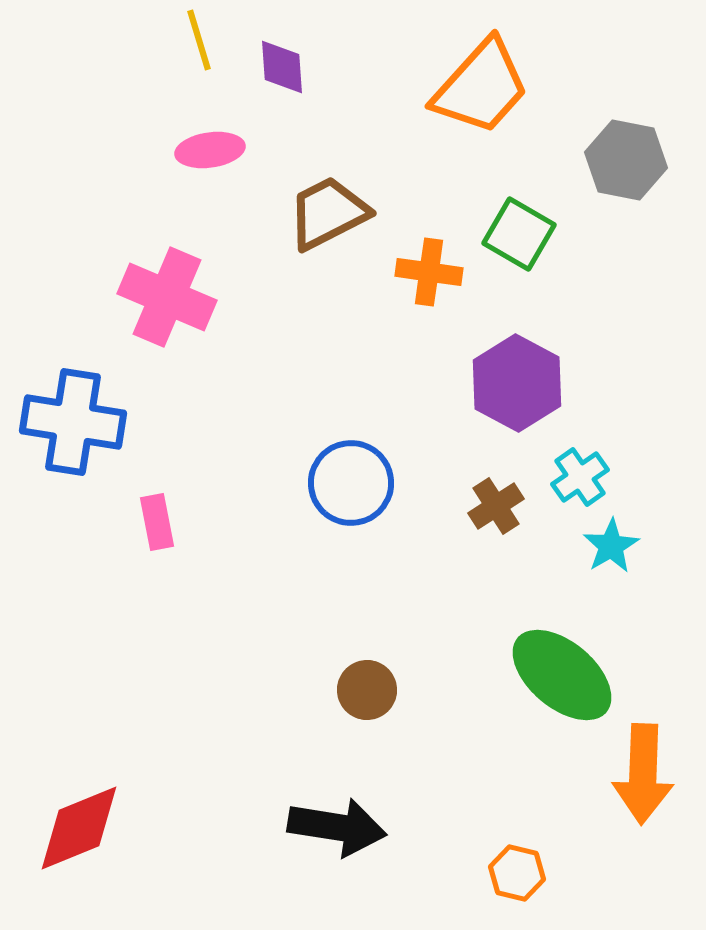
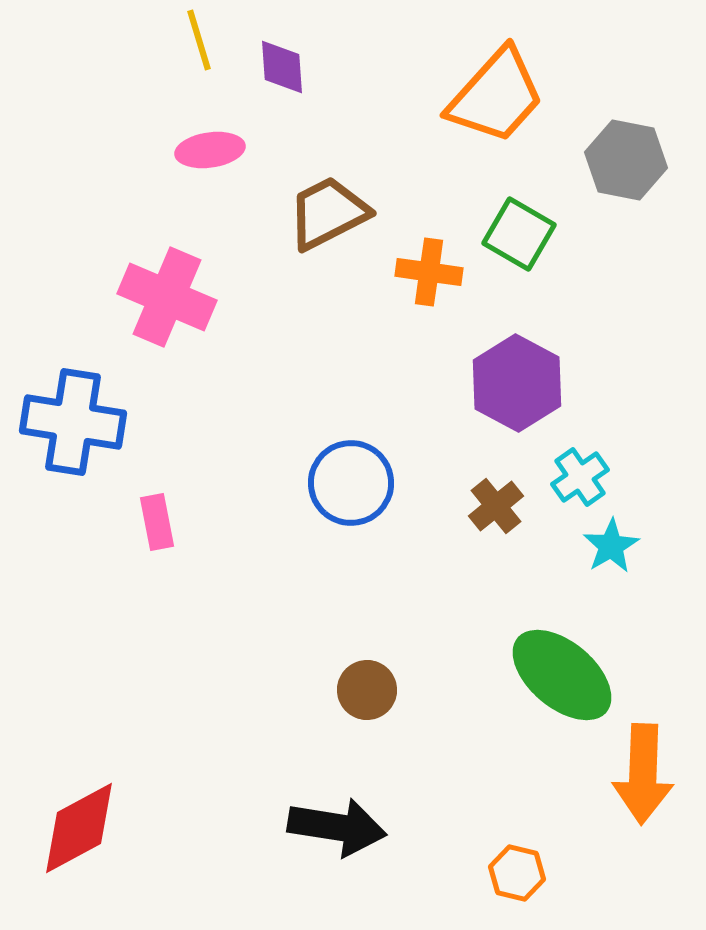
orange trapezoid: moved 15 px right, 9 px down
brown cross: rotated 6 degrees counterclockwise
red diamond: rotated 6 degrees counterclockwise
